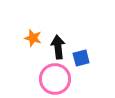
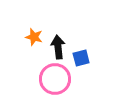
orange star: moved 1 px right, 1 px up
